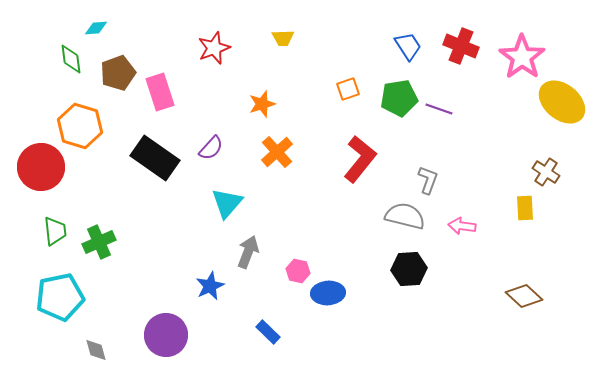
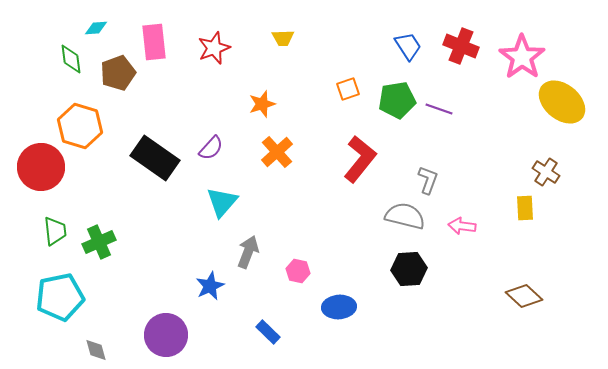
pink rectangle: moved 6 px left, 50 px up; rotated 12 degrees clockwise
green pentagon: moved 2 px left, 2 px down
cyan triangle: moved 5 px left, 1 px up
blue ellipse: moved 11 px right, 14 px down
